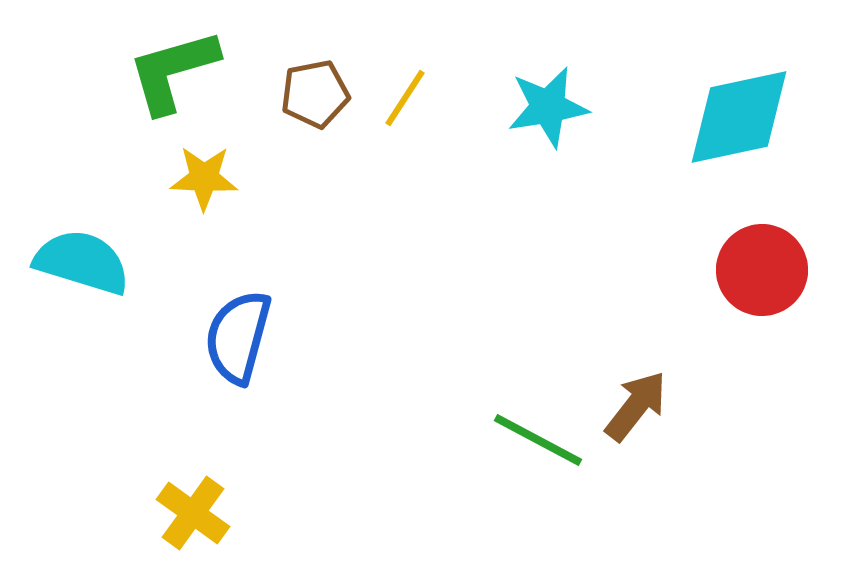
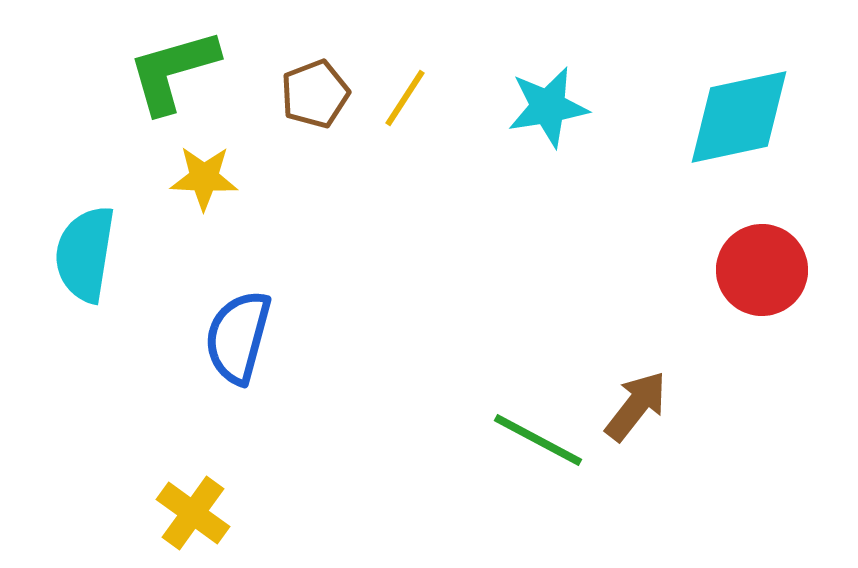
brown pentagon: rotated 10 degrees counterclockwise
cyan semicircle: moved 3 px right, 8 px up; rotated 98 degrees counterclockwise
